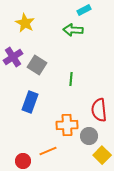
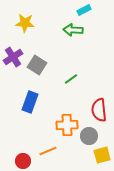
yellow star: rotated 24 degrees counterclockwise
green line: rotated 48 degrees clockwise
yellow square: rotated 30 degrees clockwise
